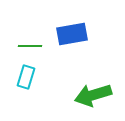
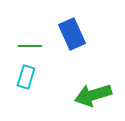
blue rectangle: rotated 76 degrees clockwise
